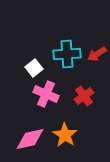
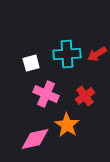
white square: moved 3 px left, 5 px up; rotated 24 degrees clockwise
red cross: moved 1 px right
orange star: moved 2 px right, 10 px up
pink diamond: moved 5 px right
